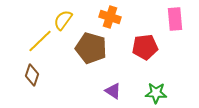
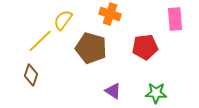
orange cross: moved 3 px up
brown diamond: moved 1 px left
